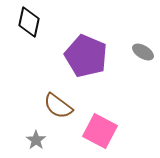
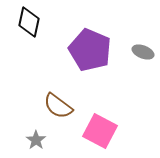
gray ellipse: rotated 10 degrees counterclockwise
purple pentagon: moved 4 px right, 6 px up
